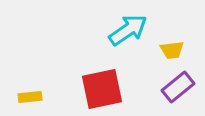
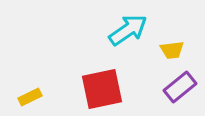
purple rectangle: moved 2 px right
yellow rectangle: rotated 20 degrees counterclockwise
